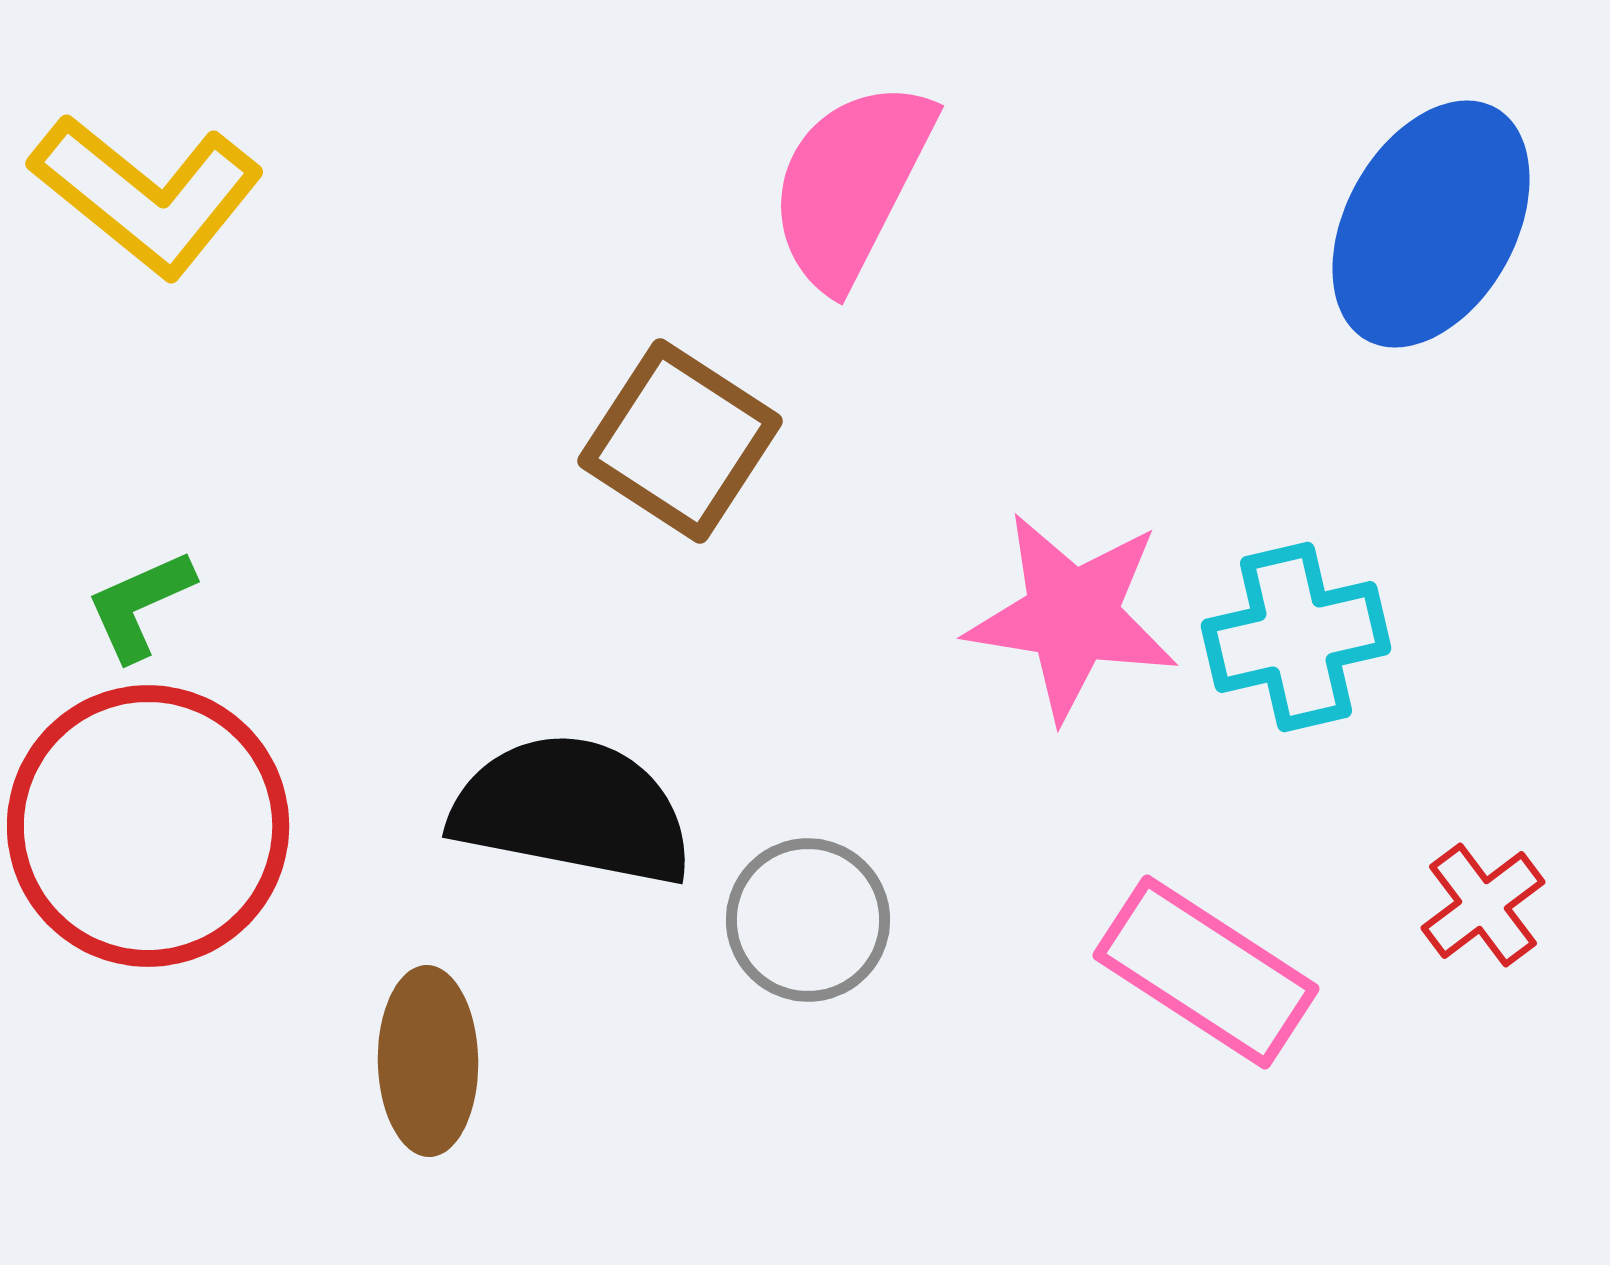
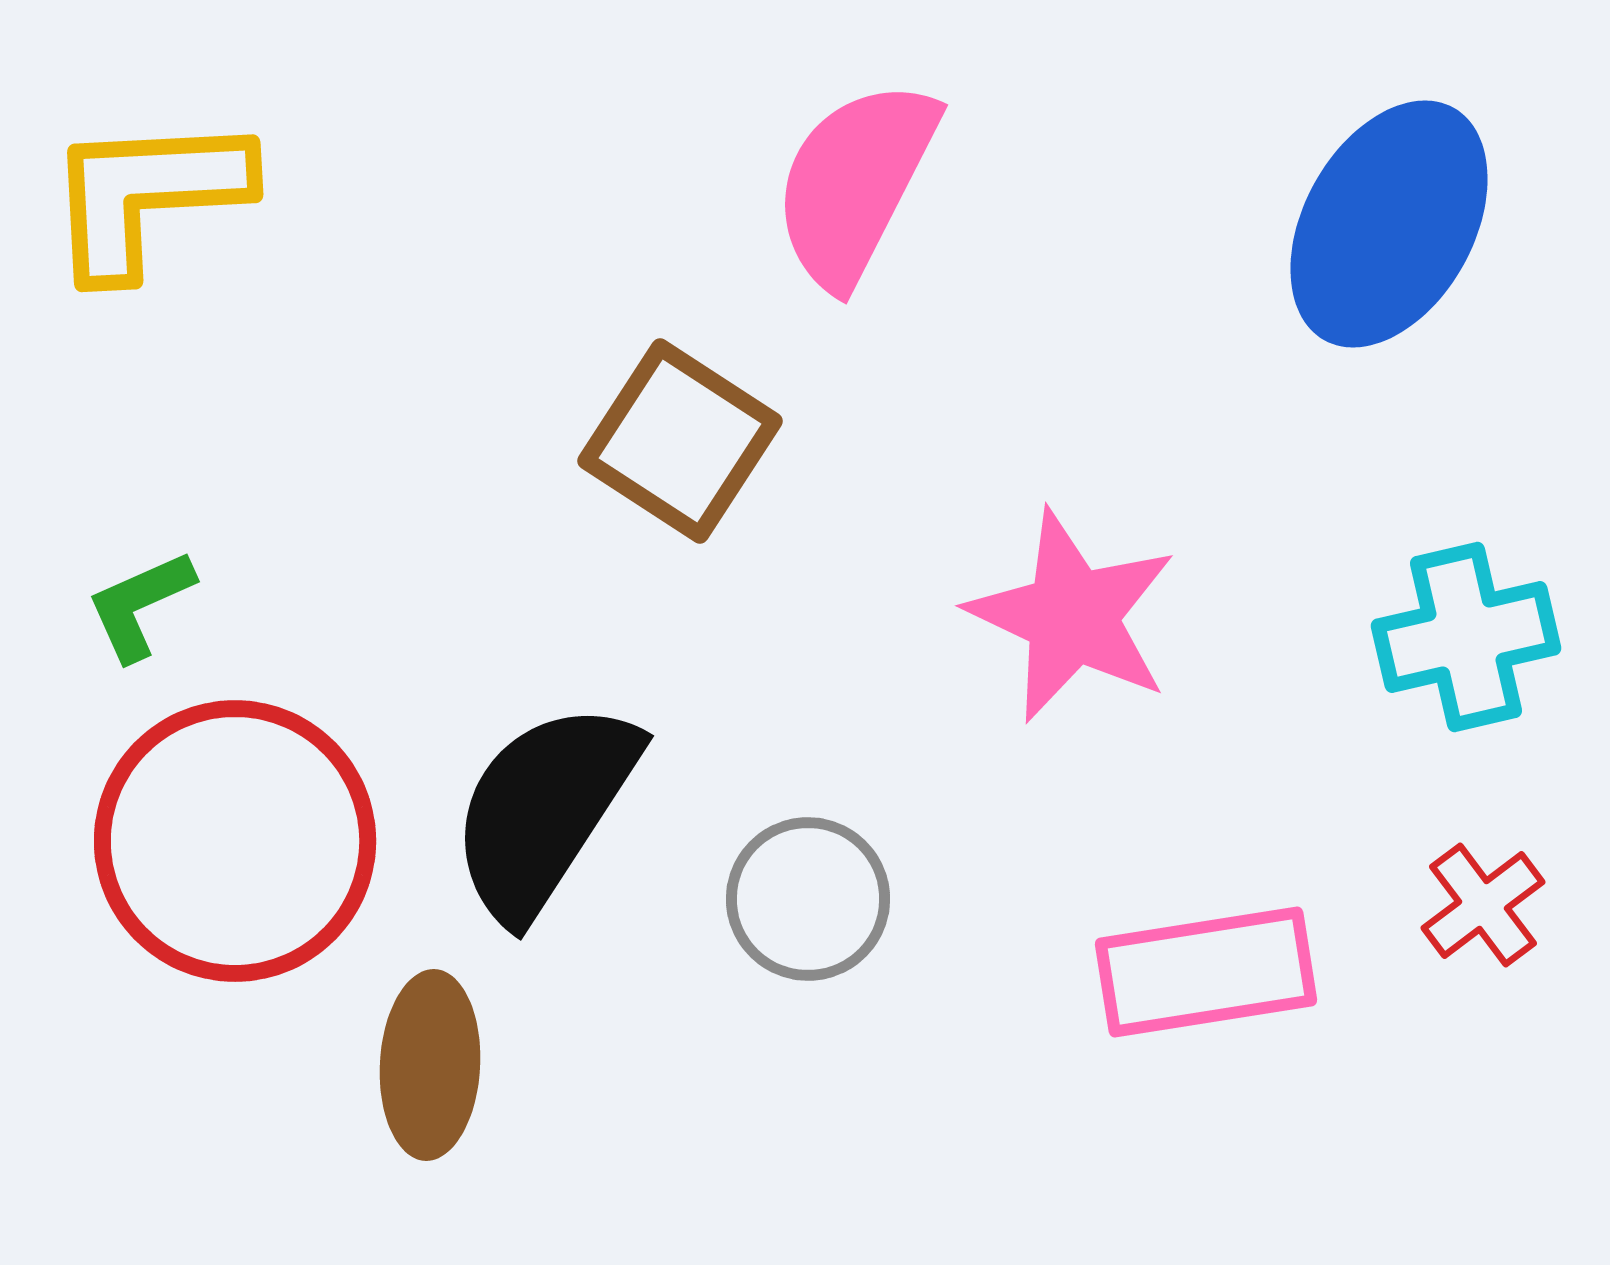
pink semicircle: moved 4 px right, 1 px up
yellow L-shape: rotated 138 degrees clockwise
blue ellipse: moved 42 px left
pink star: rotated 16 degrees clockwise
cyan cross: moved 170 px right
black semicircle: moved 28 px left; rotated 68 degrees counterclockwise
red circle: moved 87 px right, 15 px down
gray circle: moved 21 px up
pink rectangle: rotated 42 degrees counterclockwise
brown ellipse: moved 2 px right, 4 px down; rotated 4 degrees clockwise
